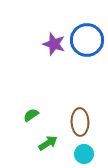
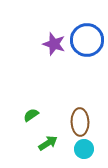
cyan circle: moved 5 px up
